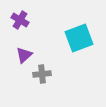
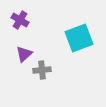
purple triangle: moved 1 px up
gray cross: moved 4 px up
